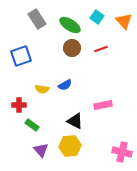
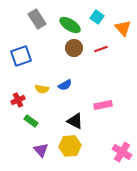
orange triangle: moved 1 px left, 7 px down
brown circle: moved 2 px right
red cross: moved 1 px left, 5 px up; rotated 24 degrees counterclockwise
green rectangle: moved 1 px left, 4 px up
pink cross: rotated 18 degrees clockwise
